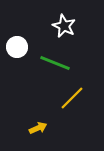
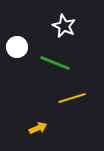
yellow line: rotated 28 degrees clockwise
